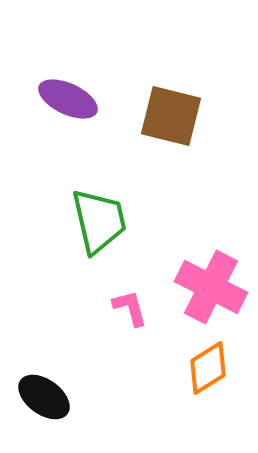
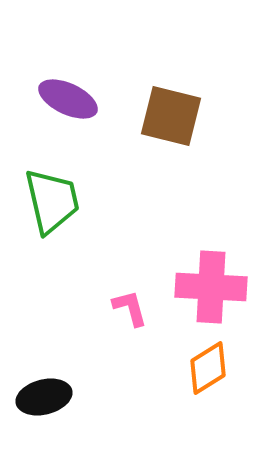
green trapezoid: moved 47 px left, 20 px up
pink cross: rotated 24 degrees counterclockwise
black ellipse: rotated 50 degrees counterclockwise
